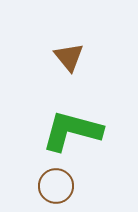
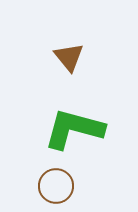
green L-shape: moved 2 px right, 2 px up
